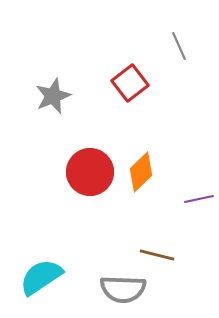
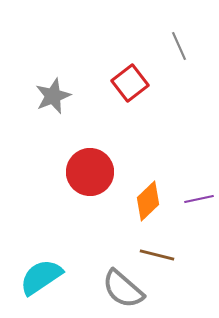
orange diamond: moved 7 px right, 29 px down
gray semicircle: rotated 39 degrees clockwise
